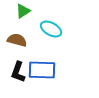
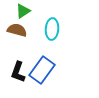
cyan ellipse: moved 1 px right; rotated 65 degrees clockwise
brown semicircle: moved 10 px up
blue rectangle: rotated 56 degrees counterclockwise
